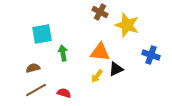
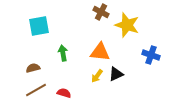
brown cross: moved 1 px right
cyan square: moved 3 px left, 8 px up
black triangle: moved 5 px down
